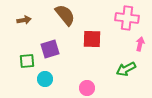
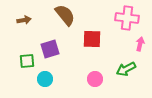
pink circle: moved 8 px right, 9 px up
